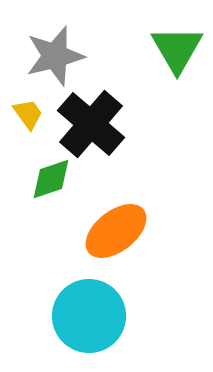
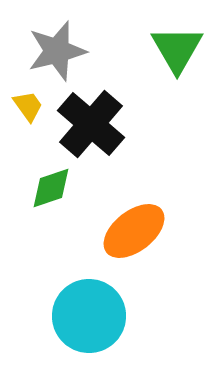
gray star: moved 2 px right, 5 px up
yellow trapezoid: moved 8 px up
green diamond: moved 9 px down
orange ellipse: moved 18 px right
